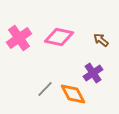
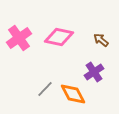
purple cross: moved 1 px right, 1 px up
